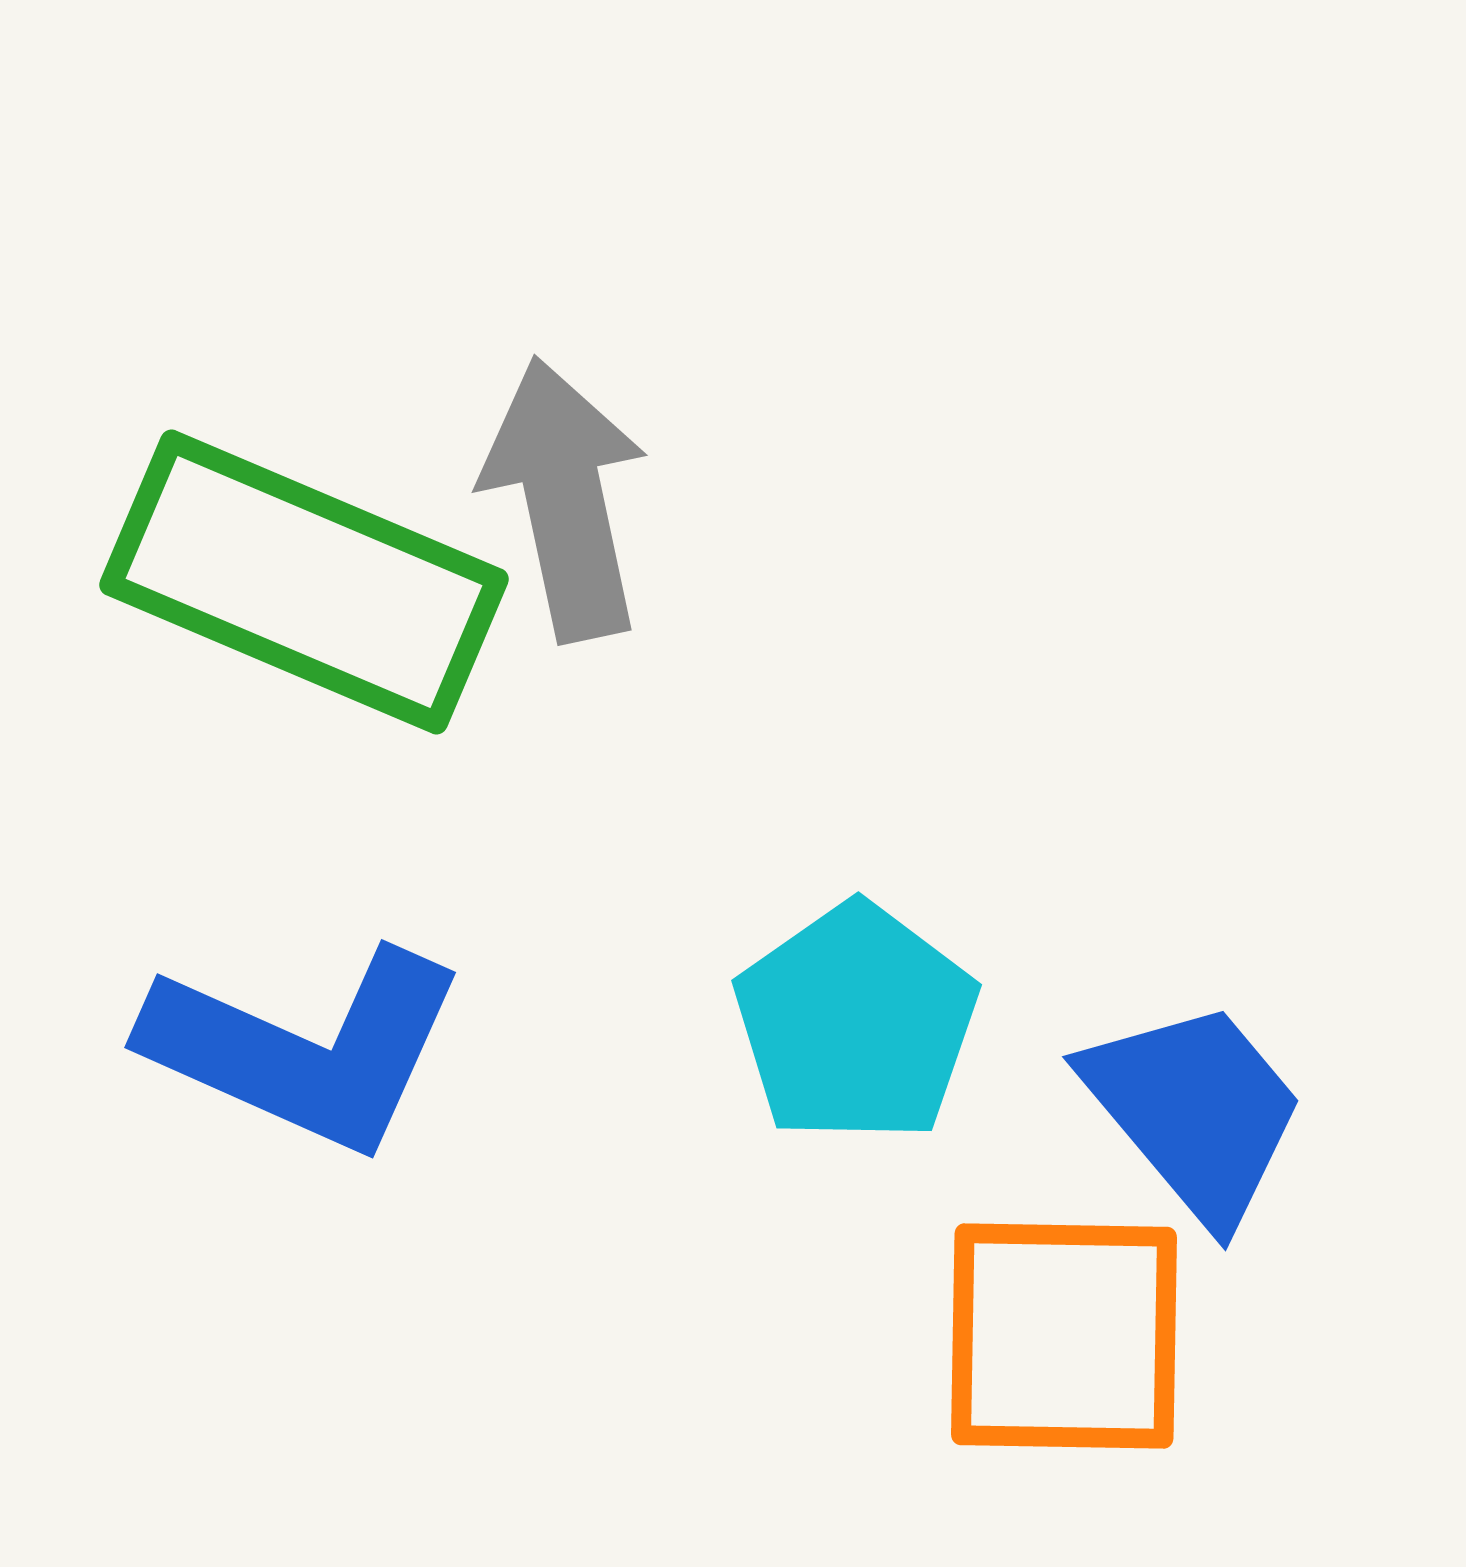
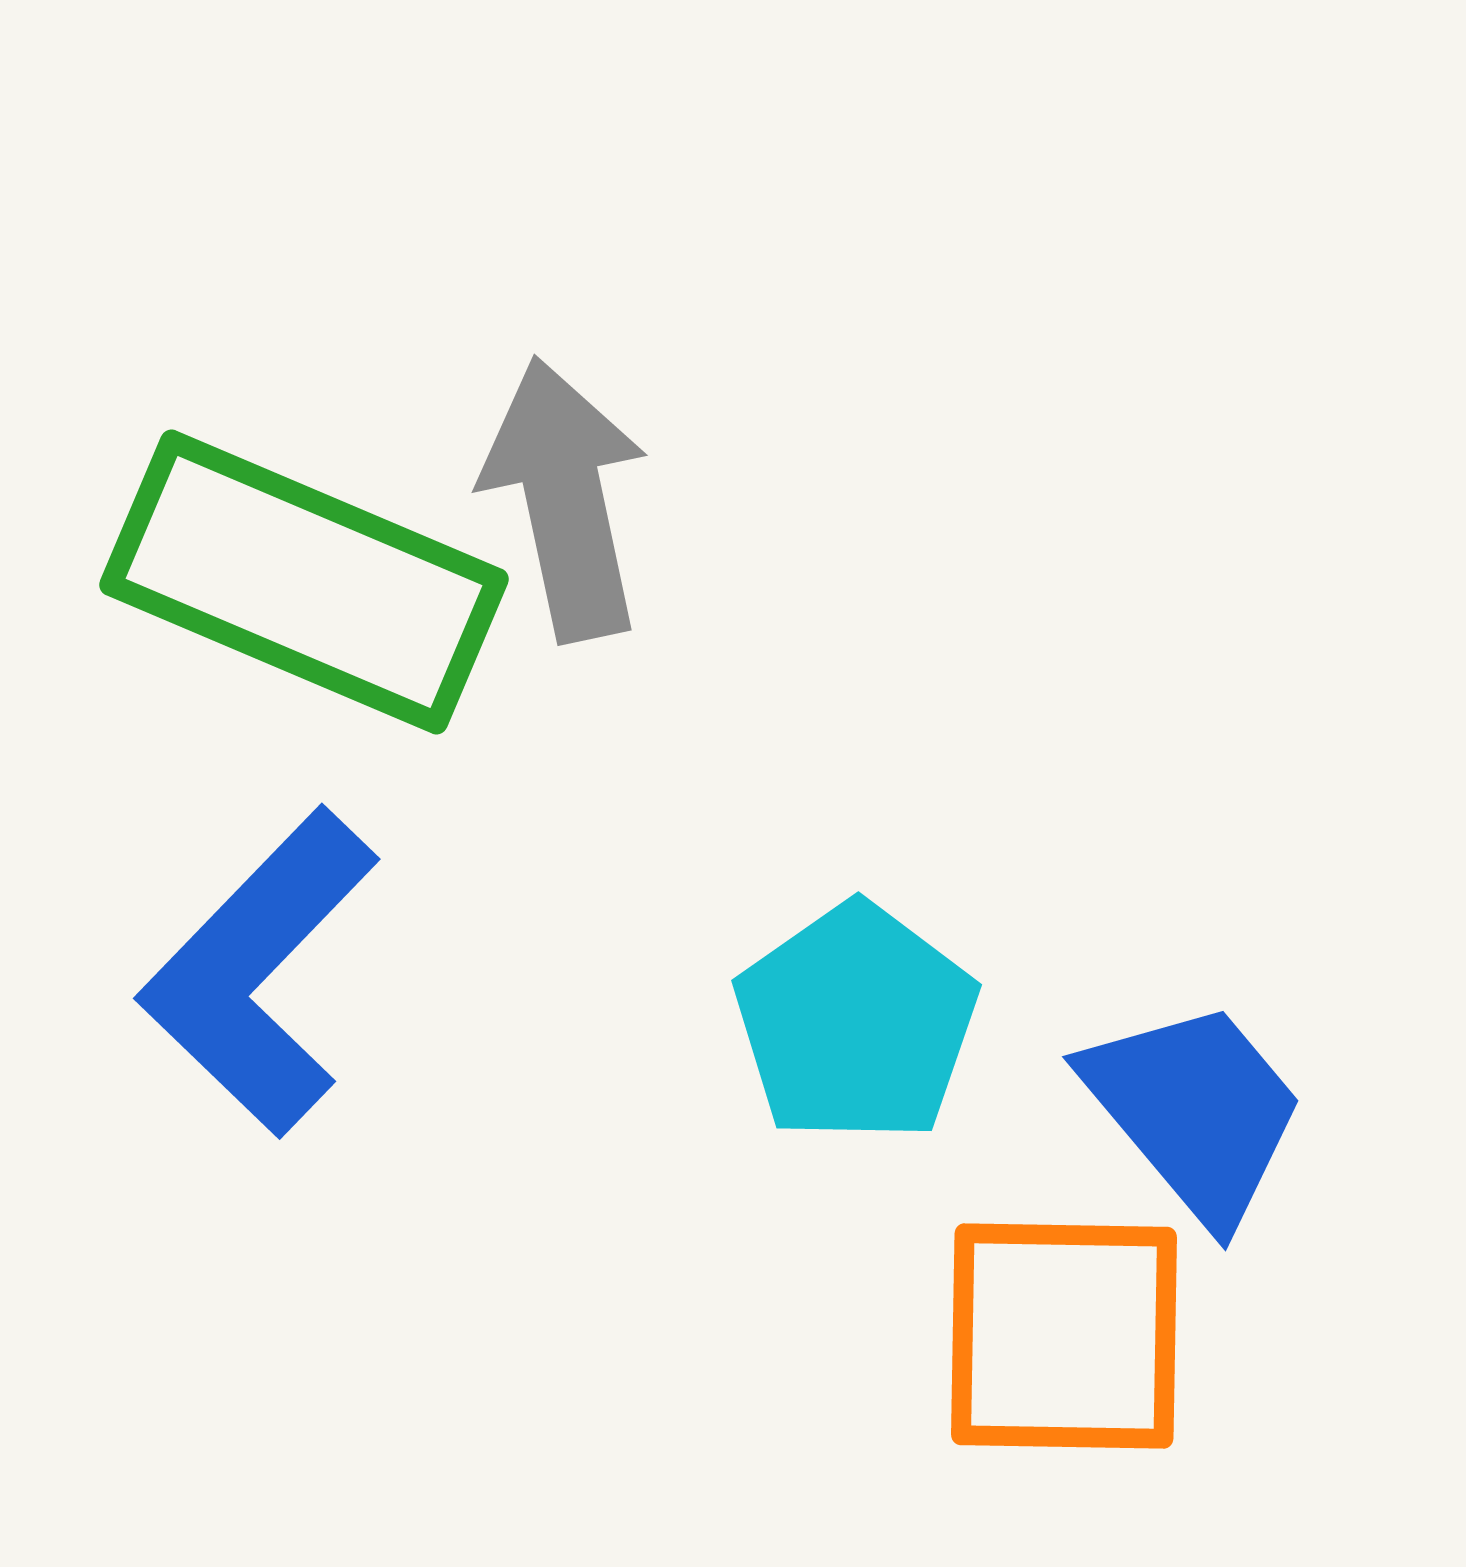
blue L-shape: moved 46 px left, 77 px up; rotated 110 degrees clockwise
